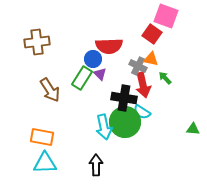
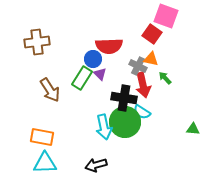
black arrow: rotated 105 degrees counterclockwise
